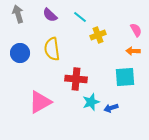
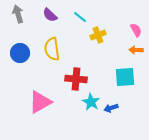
orange arrow: moved 3 px right, 1 px up
cyan star: rotated 24 degrees counterclockwise
